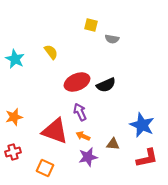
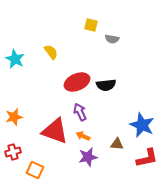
black semicircle: rotated 18 degrees clockwise
brown triangle: moved 4 px right
orange square: moved 10 px left, 2 px down
